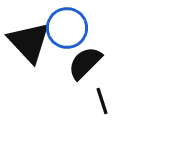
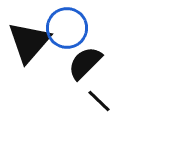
black triangle: rotated 24 degrees clockwise
black line: moved 3 px left; rotated 28 degrees counterclockwise
